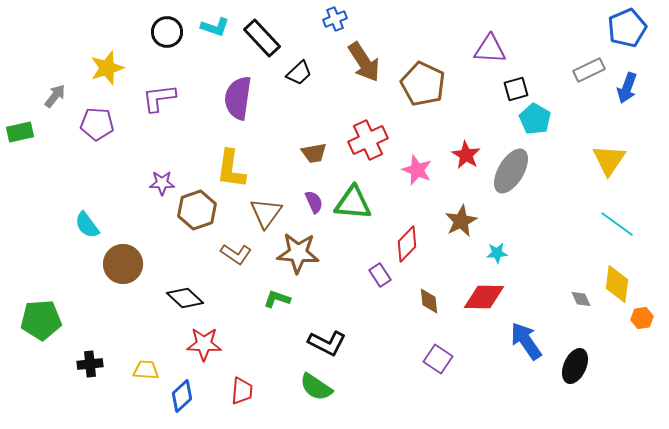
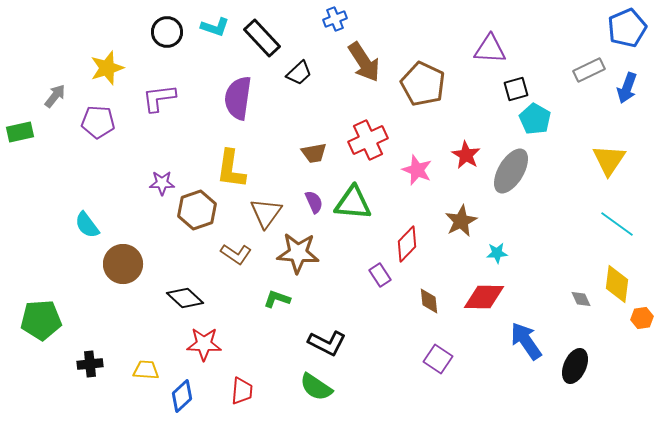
purple pentagon at (97, 124): moved 1 px right, 2 px up
